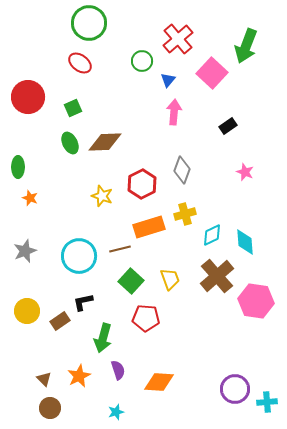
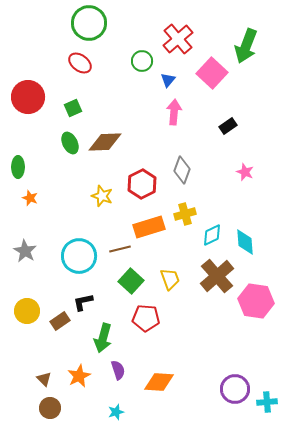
gray star at (25, 251): rotated 20 degrees counterclockwise
